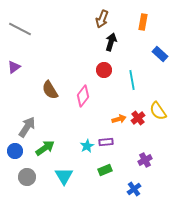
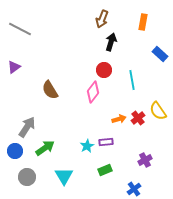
pink diamond: moved 10 px right, 4 px up
